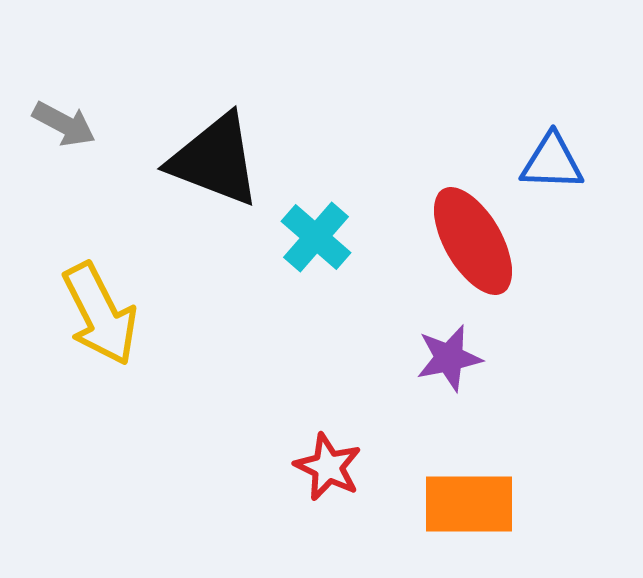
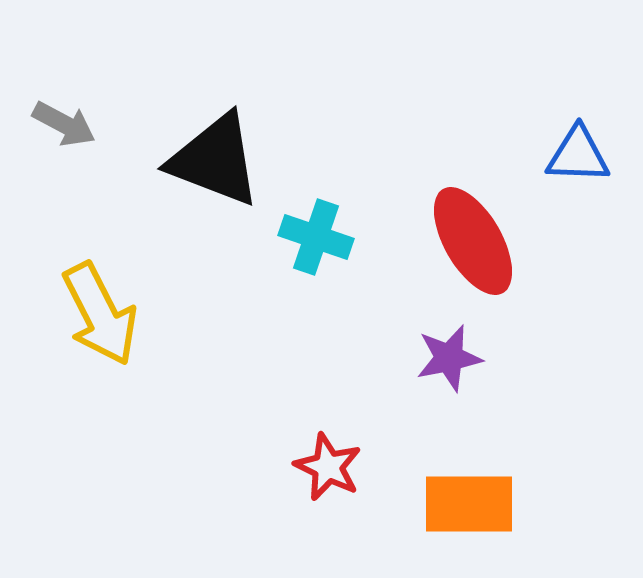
blue triangle: moved 26 px right, 7 px up
cyan cross: rotated 22 degrees counterclockwise
